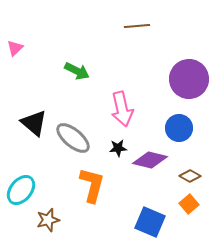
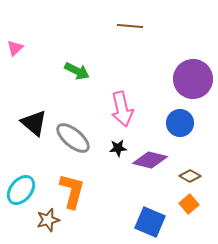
brown line: moved 7 px left; rotated 10 degrees clockwise
purple circle: moved 4 px right
blue circle: moved 1 px right, 5 px up
orange L-shape: moved 20 px left, 6 px down
